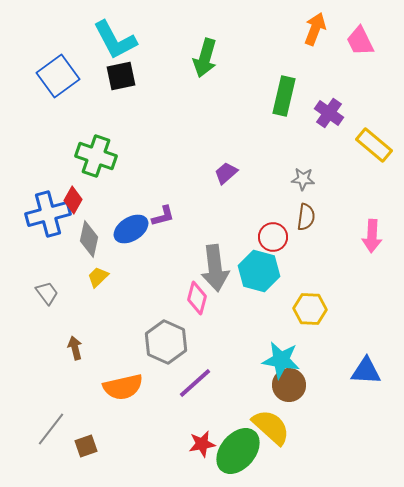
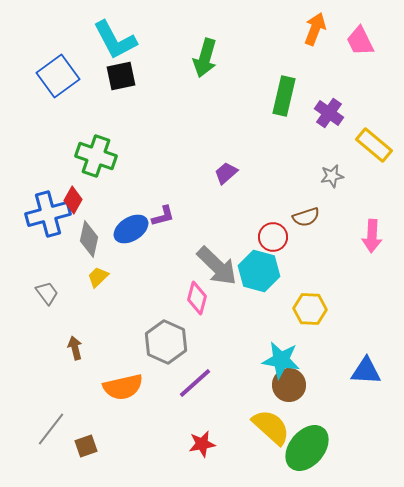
gray star: moved 29 px right, 3 px up; rotated 15 degrees counterclockwise
brown semicircle: rotated 64 degrees clockwise
gray arrow: moved 2 px right, 2 px up; rotated 39 degrees counterclockwise
green ellipse: moved 69 px right, 3 px up
